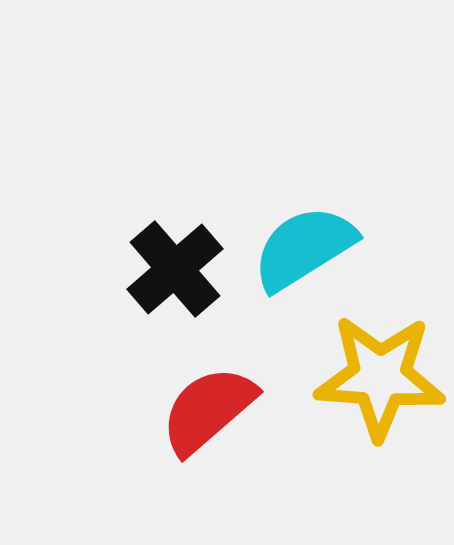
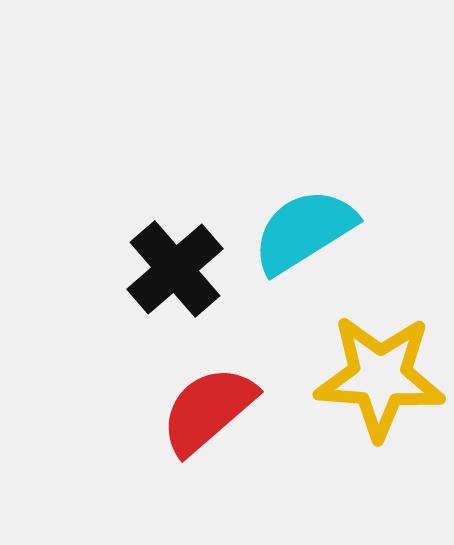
cyan semicircle: moved 17 px up
